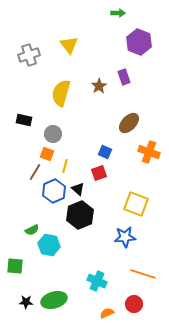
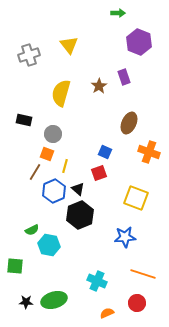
brown ellipse: rotated 20 degrees counterclockwise
yellow square: moved 6 px up
red circle: moved 3 px right, 1 px up
